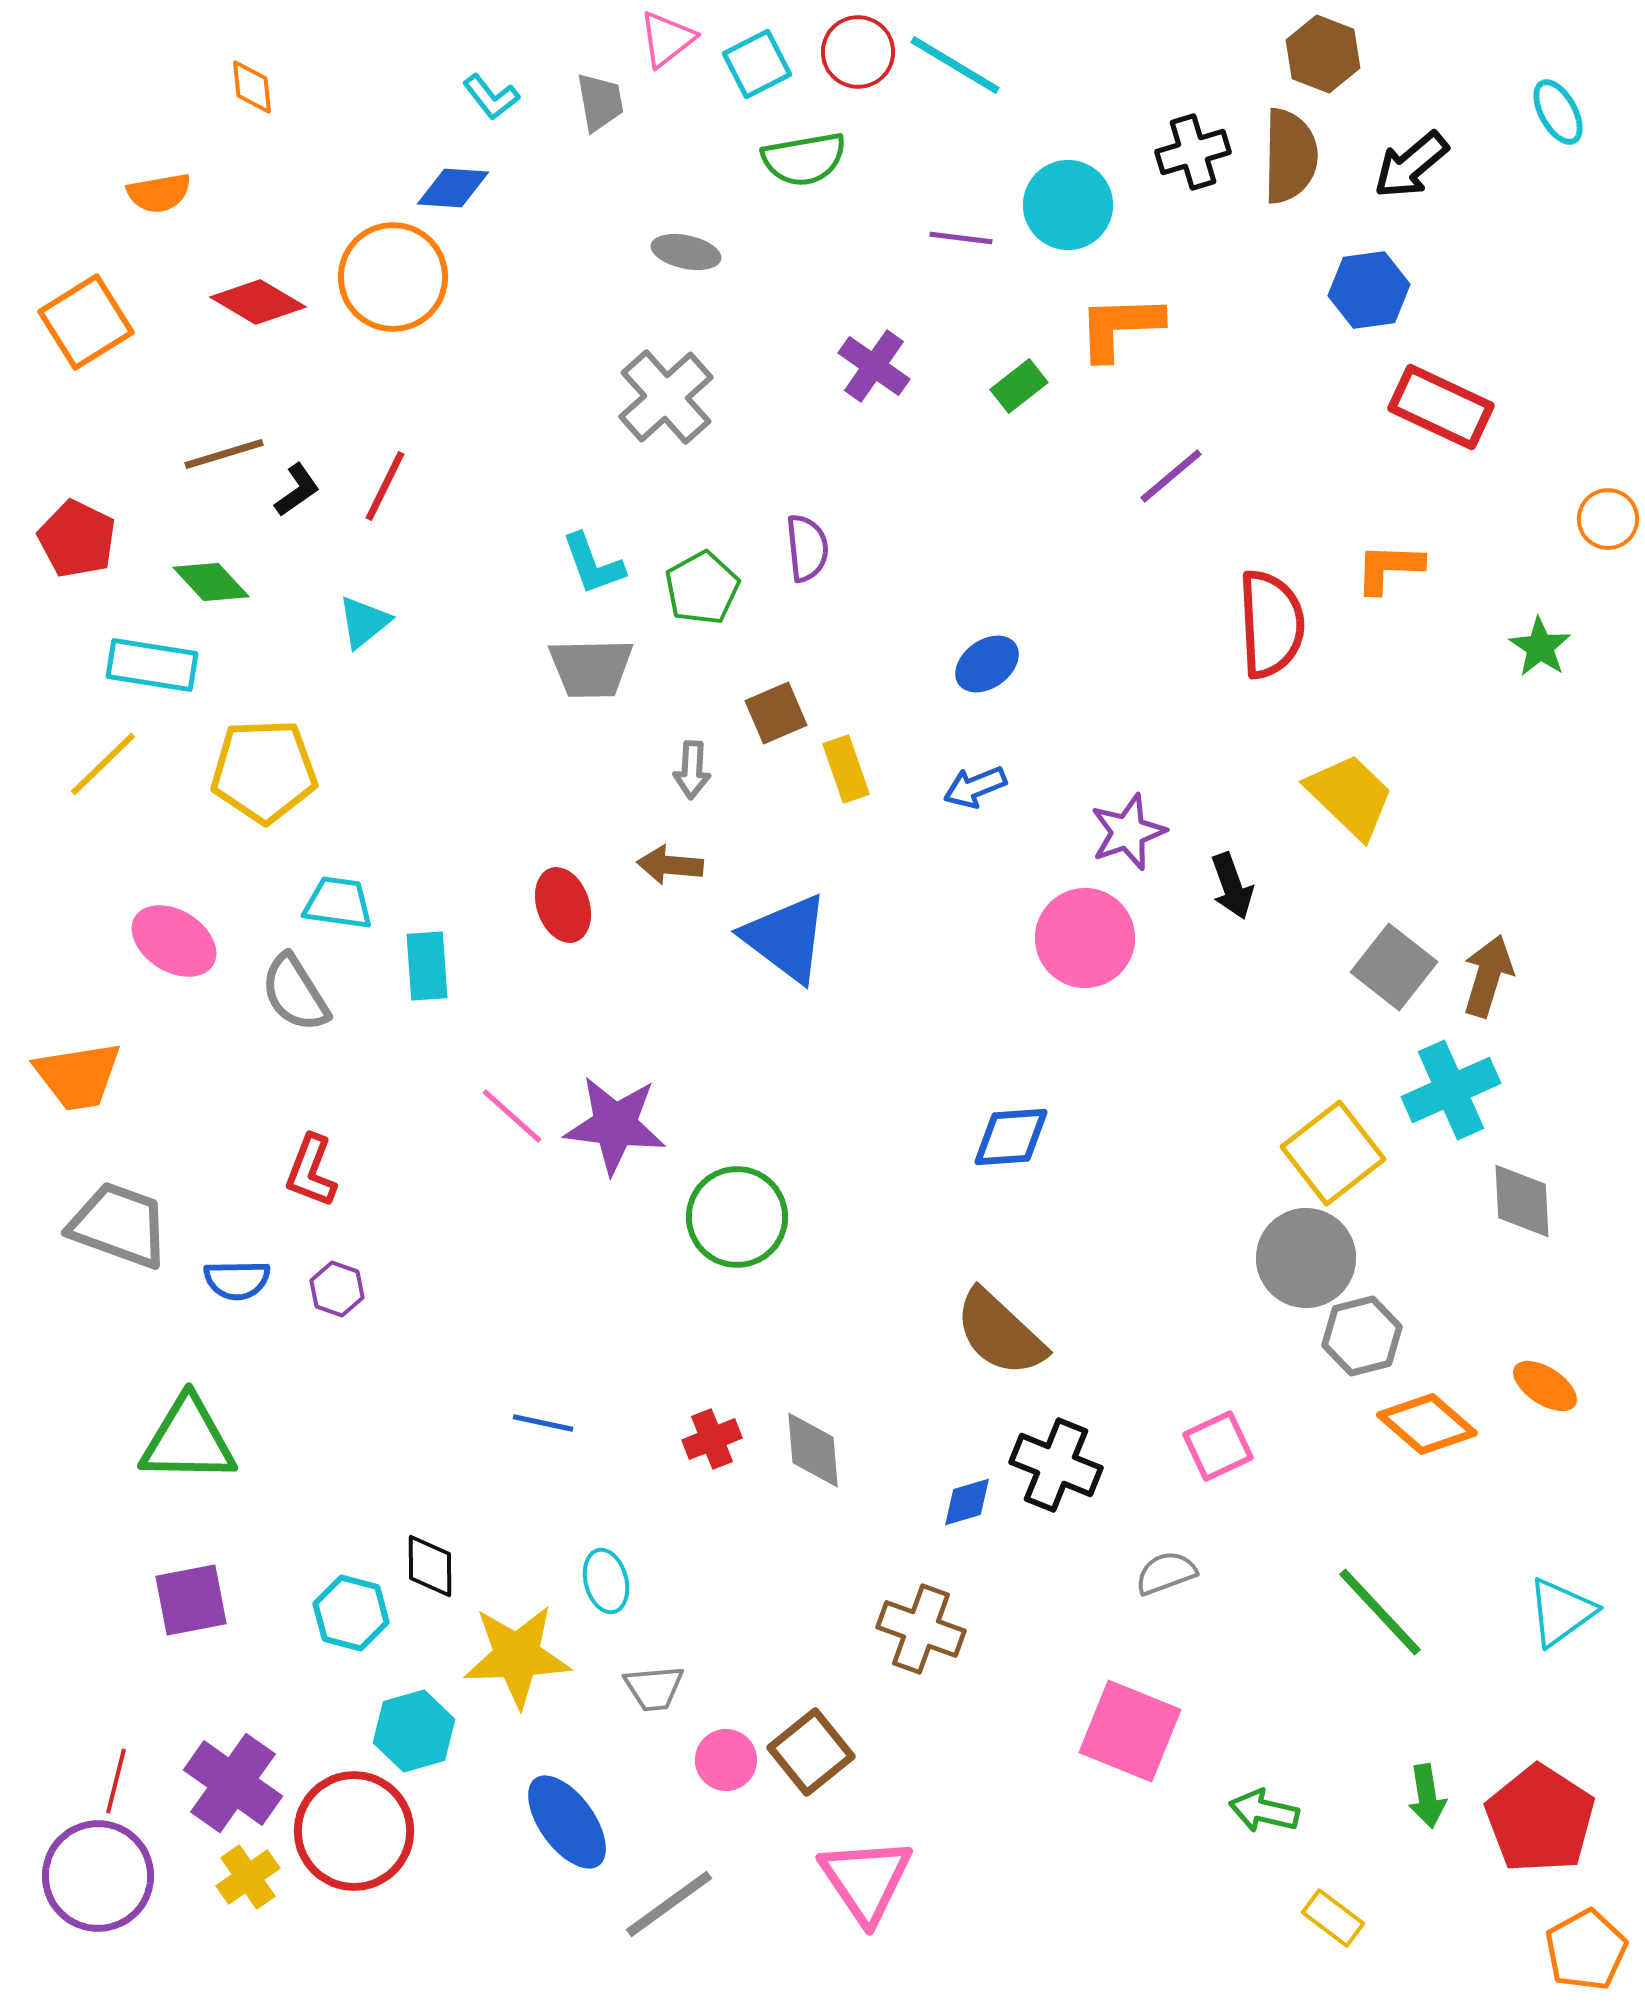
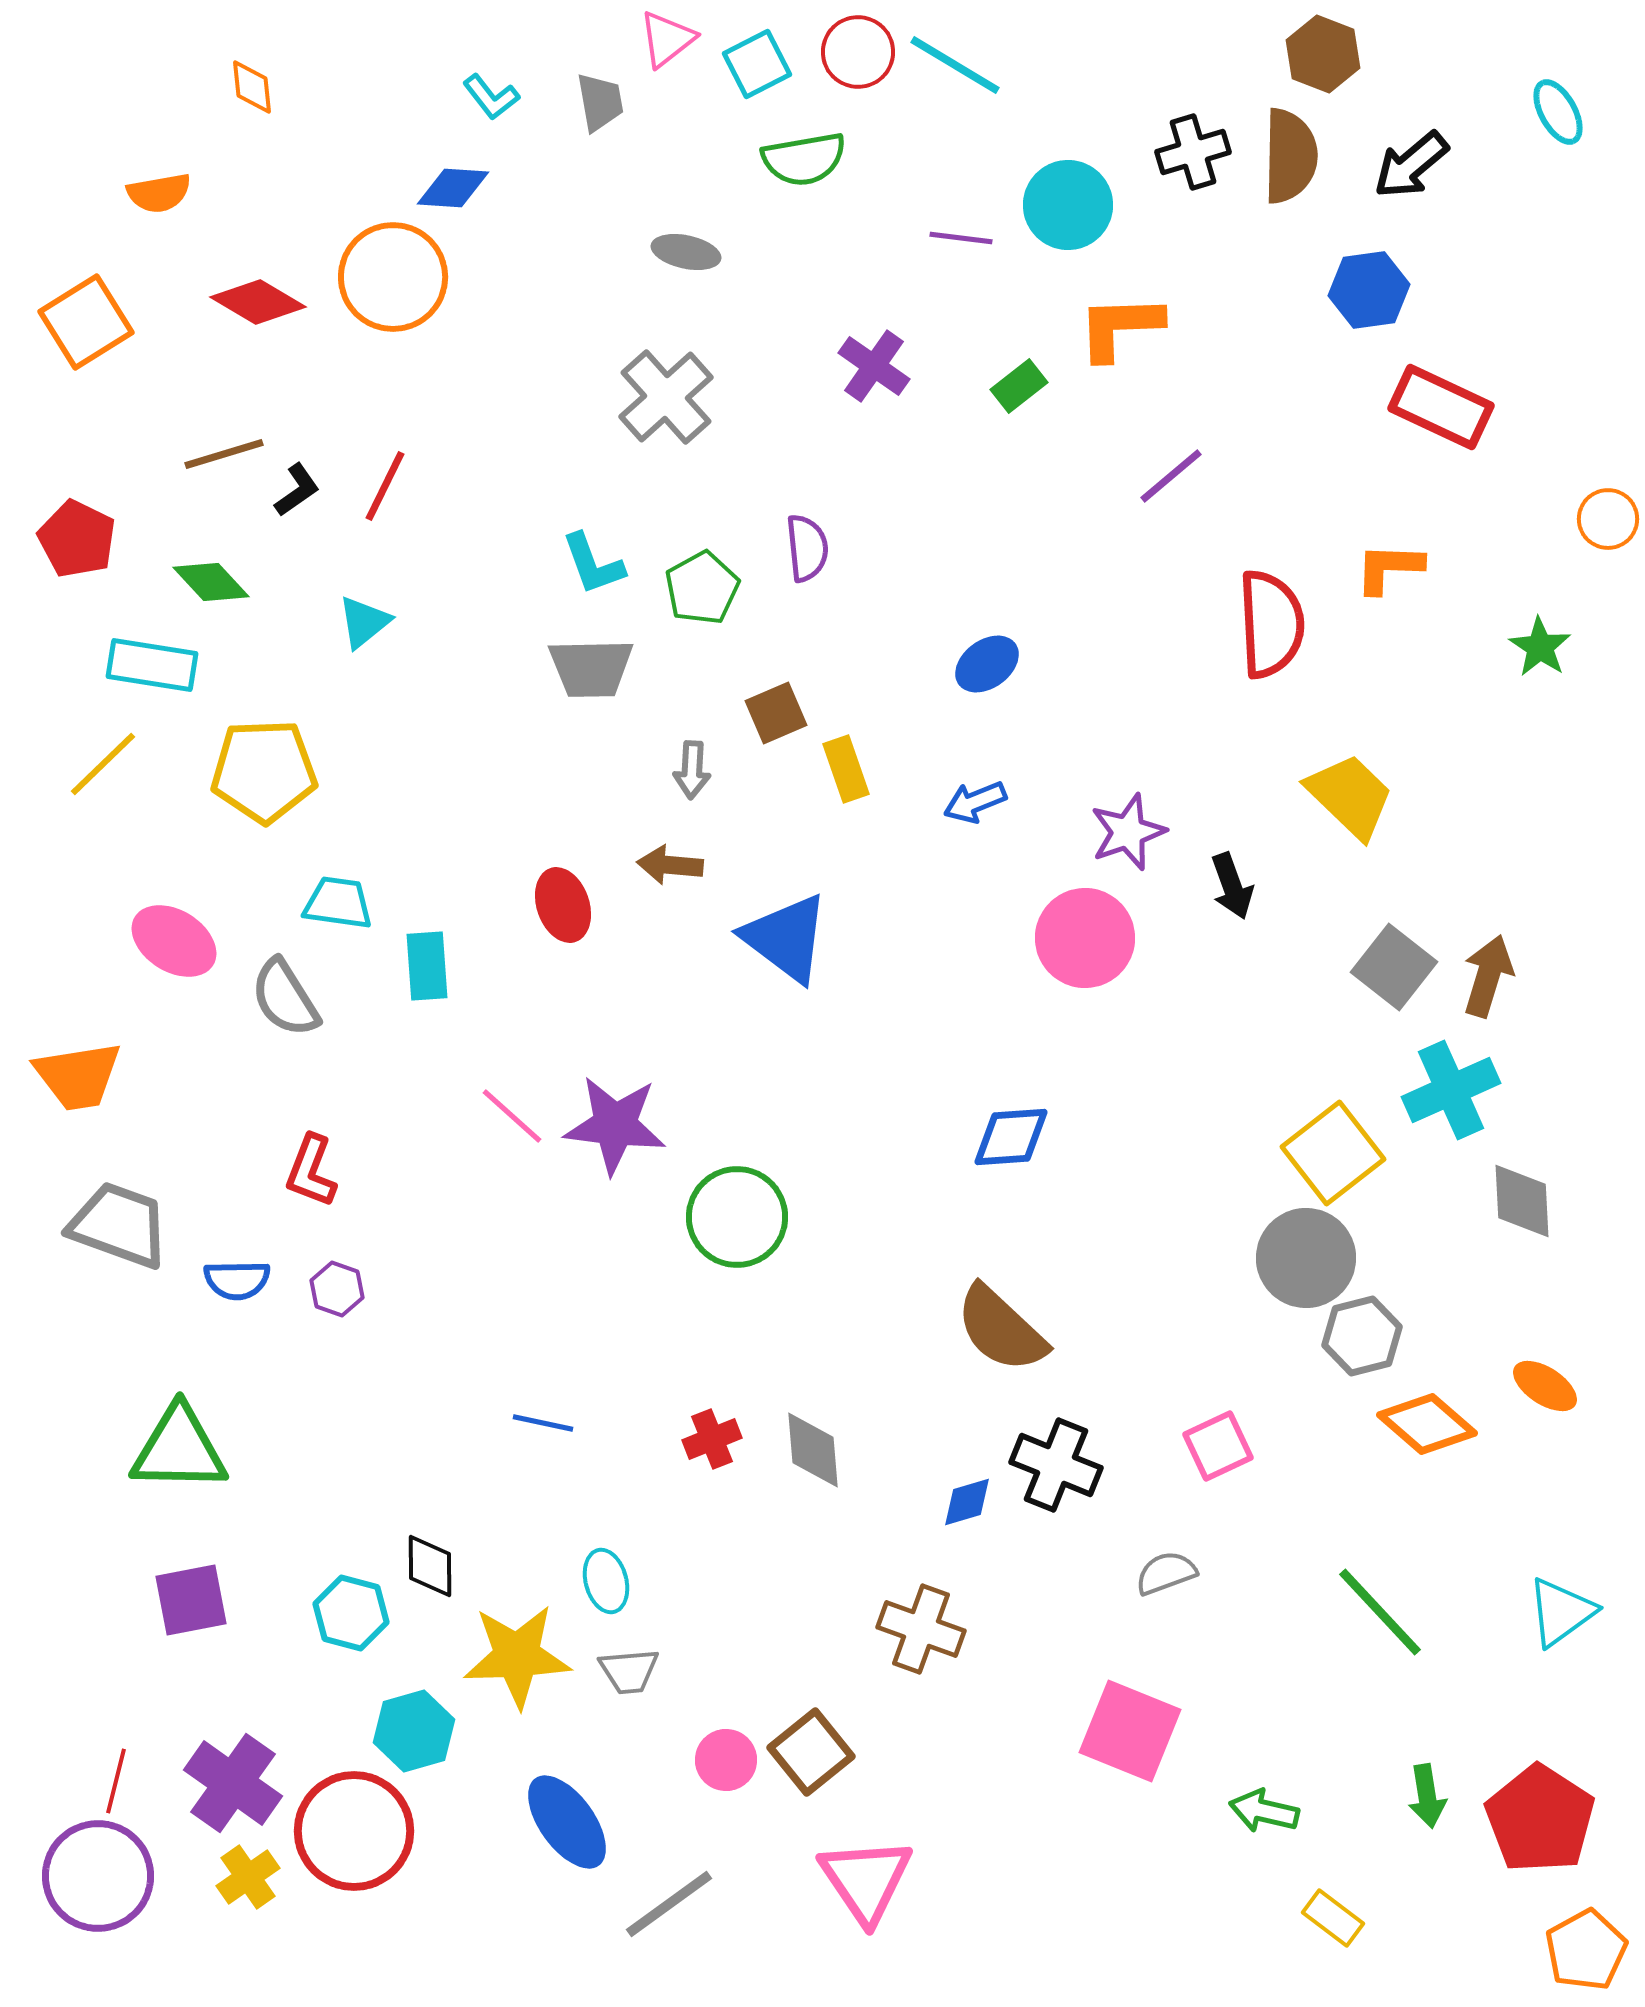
blue arrow at (975, 787): moved 15 px down
gray semicircle at (295, 993): moved 10 px left, 5 px down
brown semicircle at (1000, 1333): moved 1 px right, 4 px up
green triangle at (188, 1440): moved 9 px left, 9 px down
gray trapezoid at (654, 1688): moved 25 px left, 17 px up
